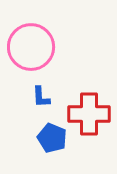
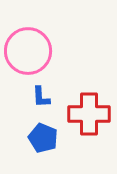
pink circle: moved 3 px left, 4 px down
blue pentagon: moved 9 px left
